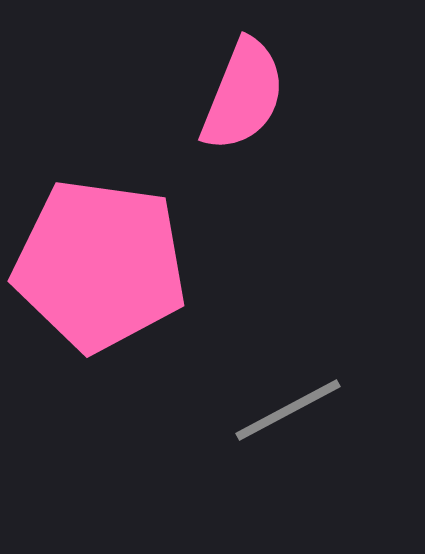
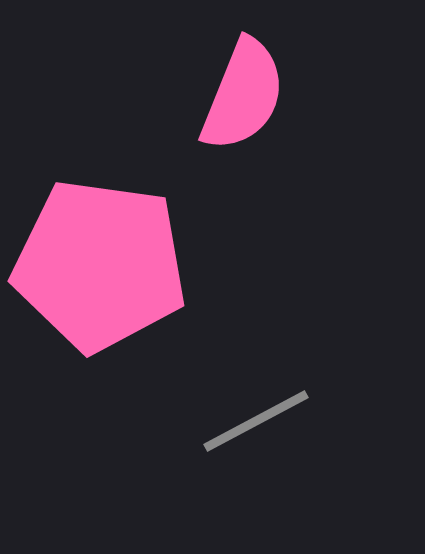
gray line: moved 32 px left, 11 px down
